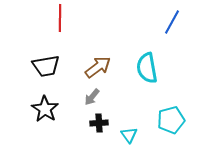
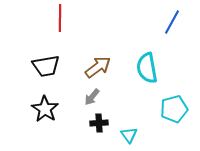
cyan pentagon: moved 3 px right, 11 px up
